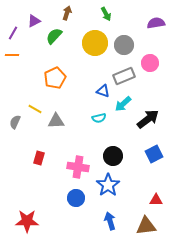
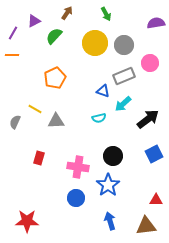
brown arrow: rotated 16 degrees clockwise
